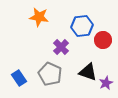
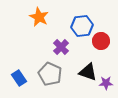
orange star: rotated 18 degrees clockwise
red circle: moved 2 px left, 1 px down
purple star: rotated 24 degrees clockwise
